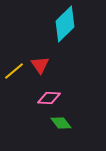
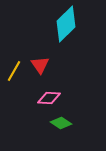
cyan diamond: moved 1 px right
yellow line: rotated 20 degrees counterclockwise
green diamond: rotated 20 degrees counterclockwise
